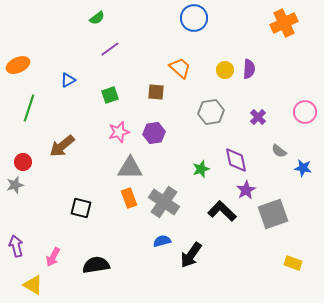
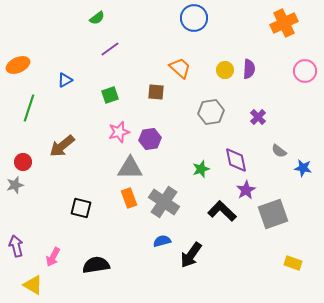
blue triangle: moved 3 px left
pink circle: moved 41 px up
purple hexagon: moved 4 px left, 6 px down
